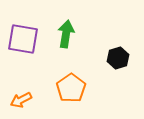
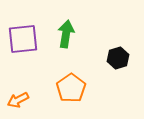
purple square: rotated 16 degrees counterclockwise
orange arrow: moved 3 px left
